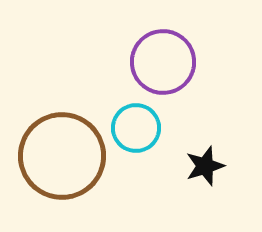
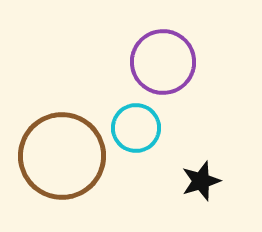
black star: moved 4 px left, 15 px down
